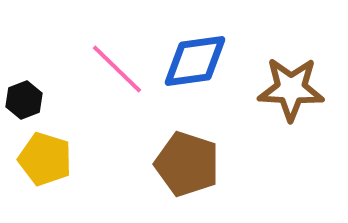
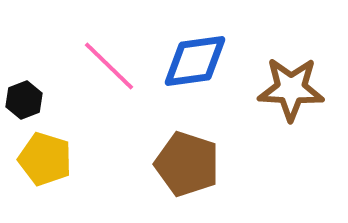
pink line: moved 8 px left, 3 px up
